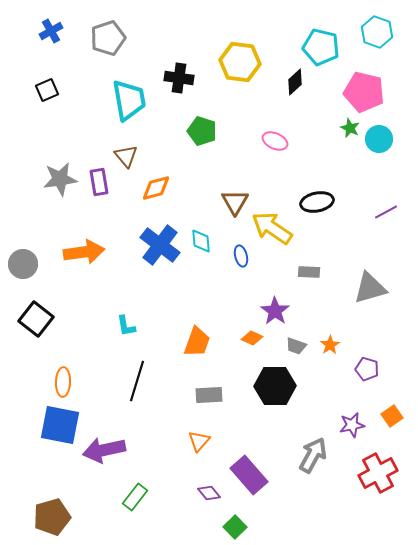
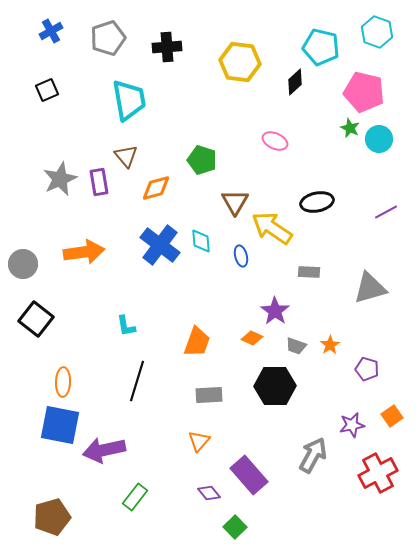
black cross at (179, 78): moved 12 px left, 31 px up; rotated 12 degrees counterclockwise
green pentagon at (202, 131): moved 29 px down
gray star at (60, 179): rotated 16 degrees counterclockwise
